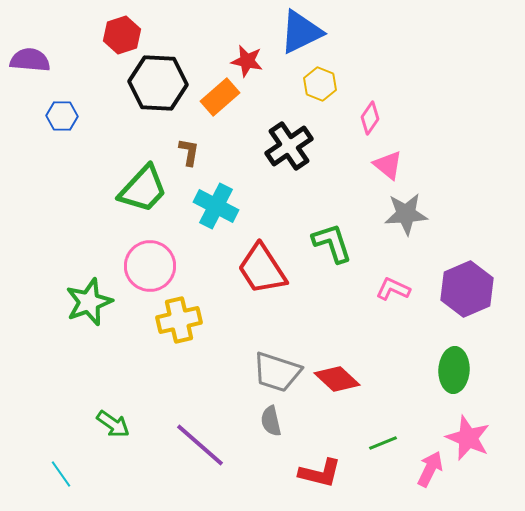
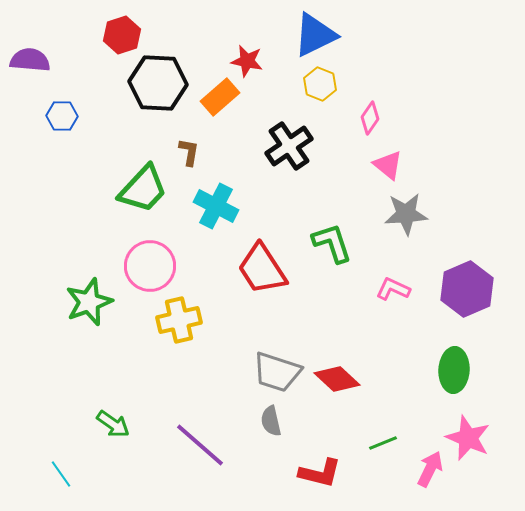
blue triangle: moved 14 px right, 3 px down
